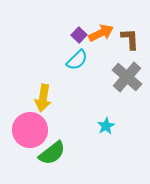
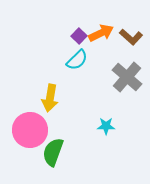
purple square: moved 1 px down
brown L-shape: moved 1 px right, 2 px up; rotated 135 degrees clockwise
yellow arrow: moved 7 px right
cyan star: rotated 30 degrees clockwise
green semicircle: moved 1 px right, 1 px up; rotated 148 degrees clockwise
